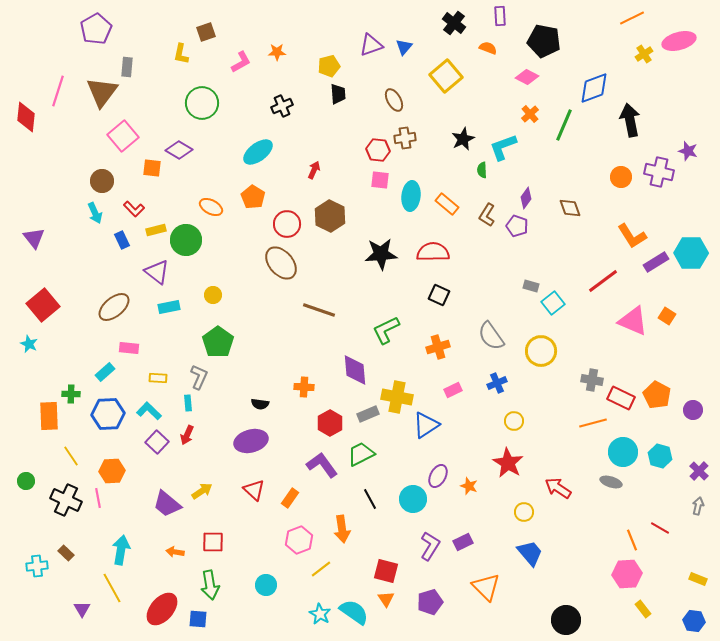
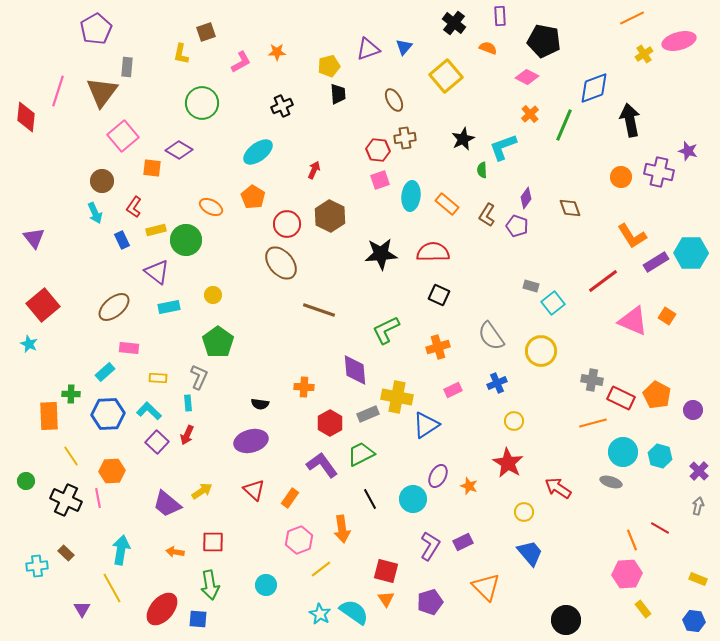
purple triangle at (371, 45): moved 3 px left, 4 px down
pink square at (380, 180): rotated 24 degrees counterclockwise
red L-shape at (134, 209): moved 2 px up; rotated 80 degrees clockwise
